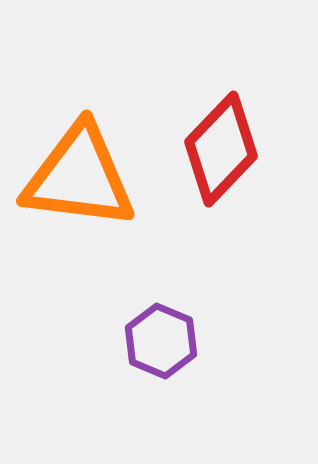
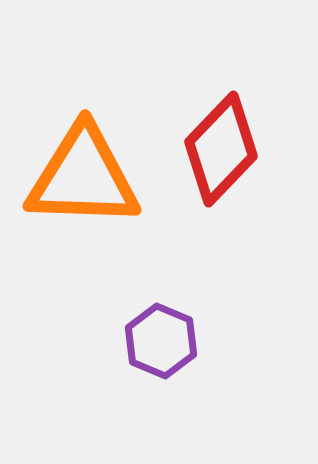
orange triangle: moved 4 px right; rotated 5 degrees counterclockwise
